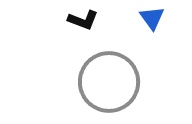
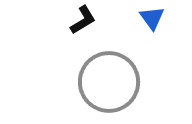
black L-shape: rotated 52 degrees counterclockwise
